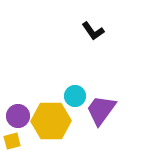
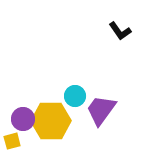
black L-shape: moved 27 px right
purple circle: moved 5 px right, 3 px down
